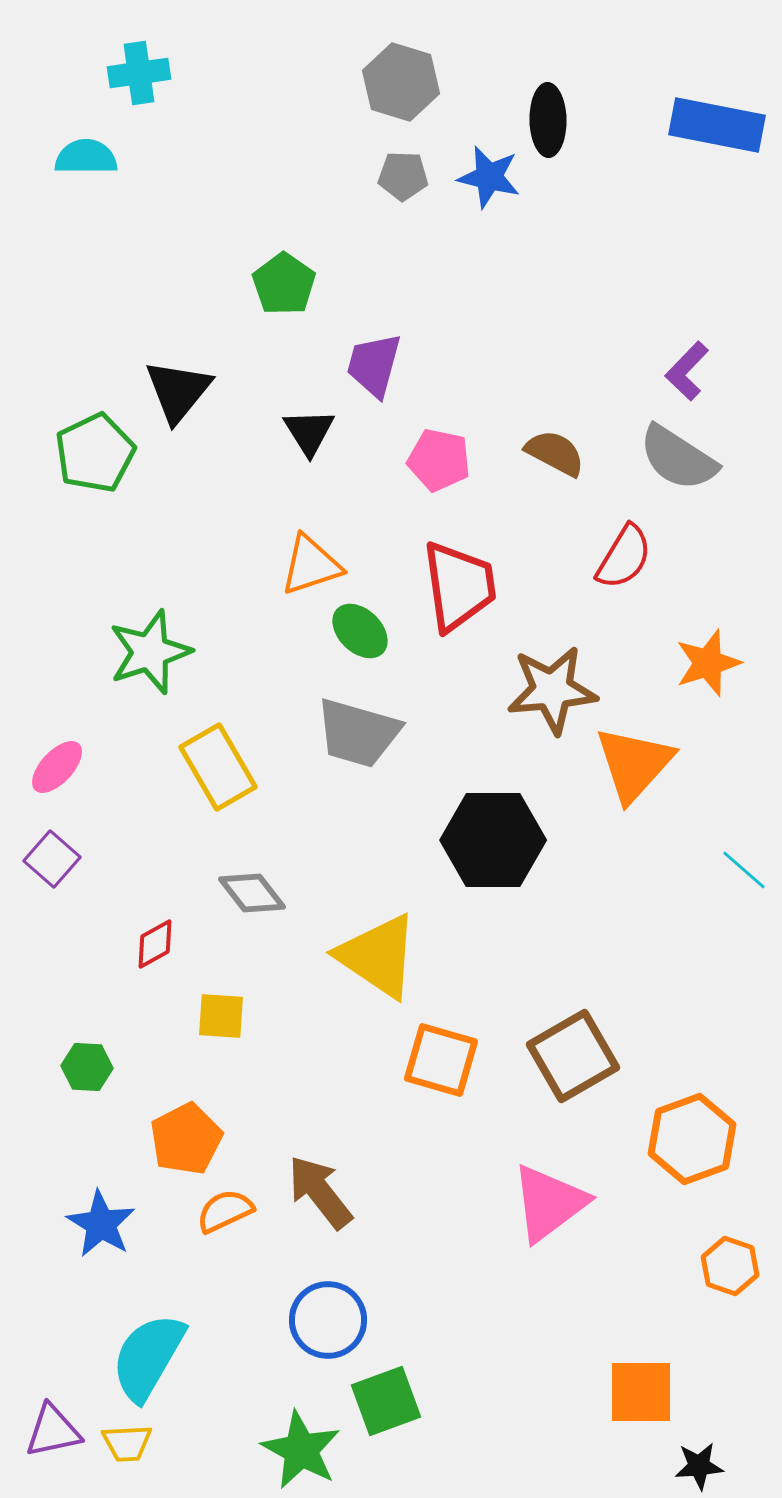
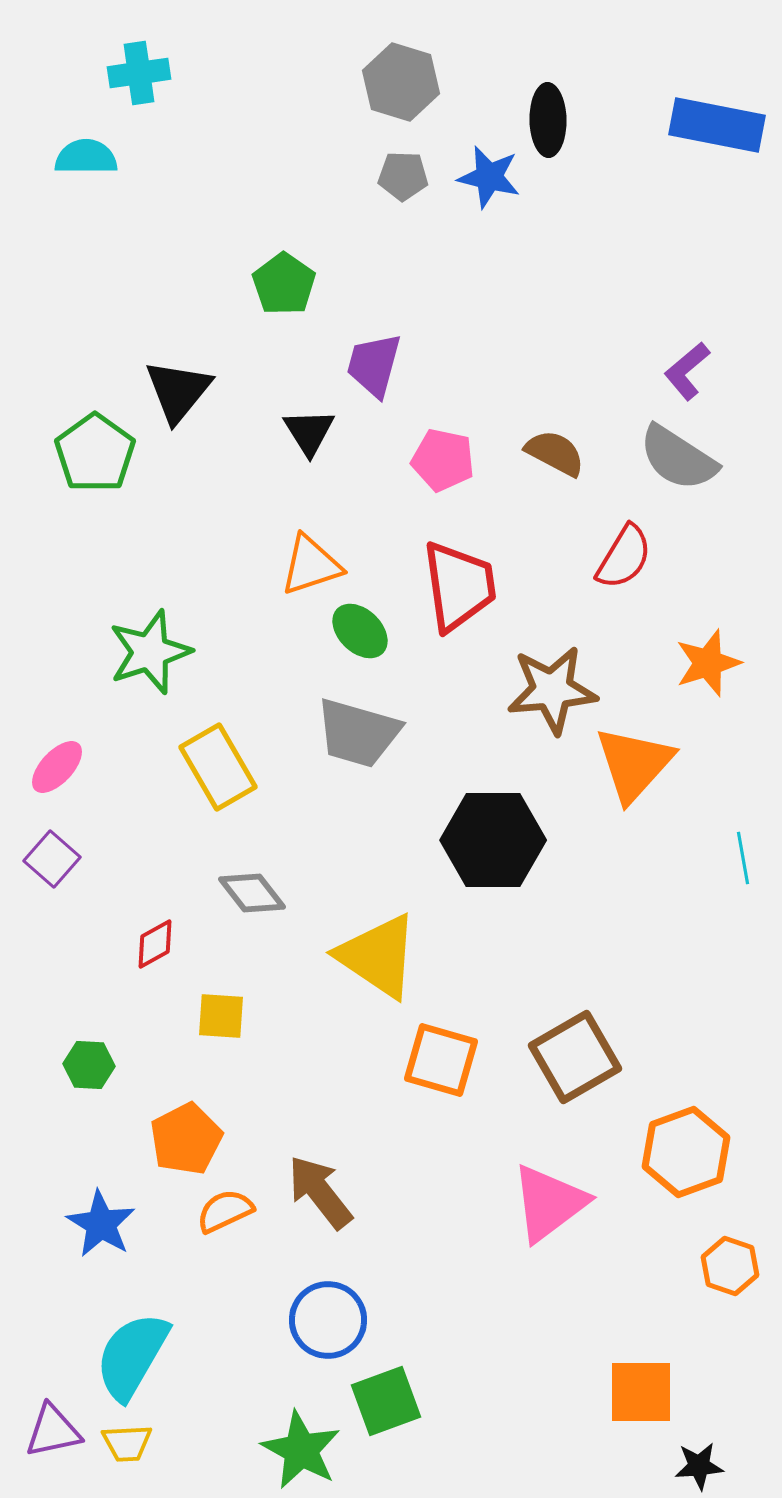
purple L-shape at (687, 371): rotated 6 degrees clockwise
green pentagon at (95, 453): rotated 10 degrees counterclockwise
pink pentagon at (439, 460): moved 4 px right
cyan line at (744, 870): moved 1 px left, 12 px up; rotated 39 degrees clockwise
brown square at (573, 1056): moved 2 px right, 1 px down
green hexagon at (87, 1067): moved 2 px right, 2 px up
orange hexagon at (692, 1139): moved 6 px left, 13 px down
cyan semicircle at (148, 1357): moved 16 px left, 1 px up
